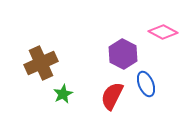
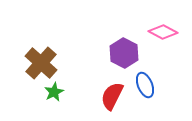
purple hexagon: moved 1 px right, 1 px up
brown cross: rotated 24 degrees counterclockwise
blue ellipse: moved 1 px left, 1 px down
green star: moved 9 px left, 2 px up
